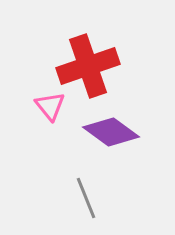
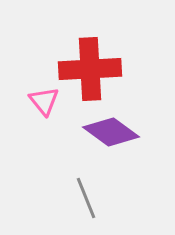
red cross: moved 2 px right, 3 px down; rotated 16 degrees clockwise
pink triangle: moved 6 px left, 5 px up
